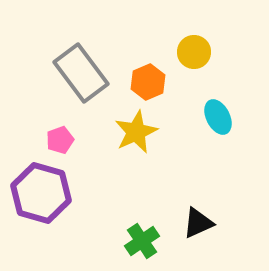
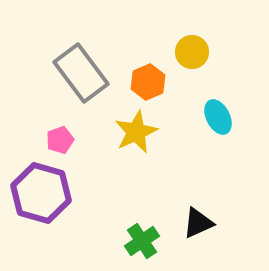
yellow circle: moved 2 px left
